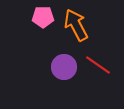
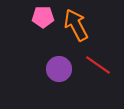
purple circle: moved 5 px left, 2 px down
